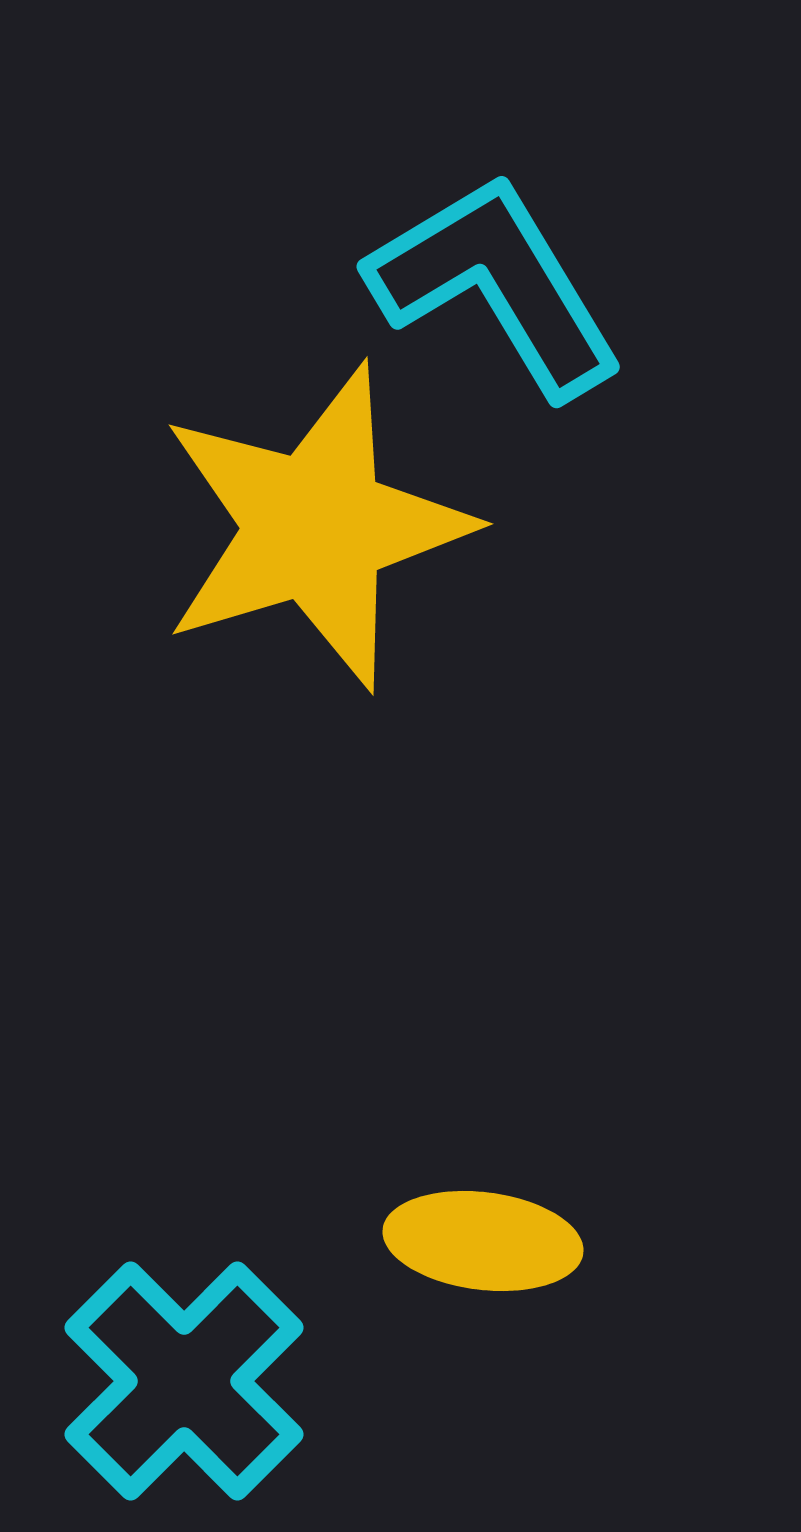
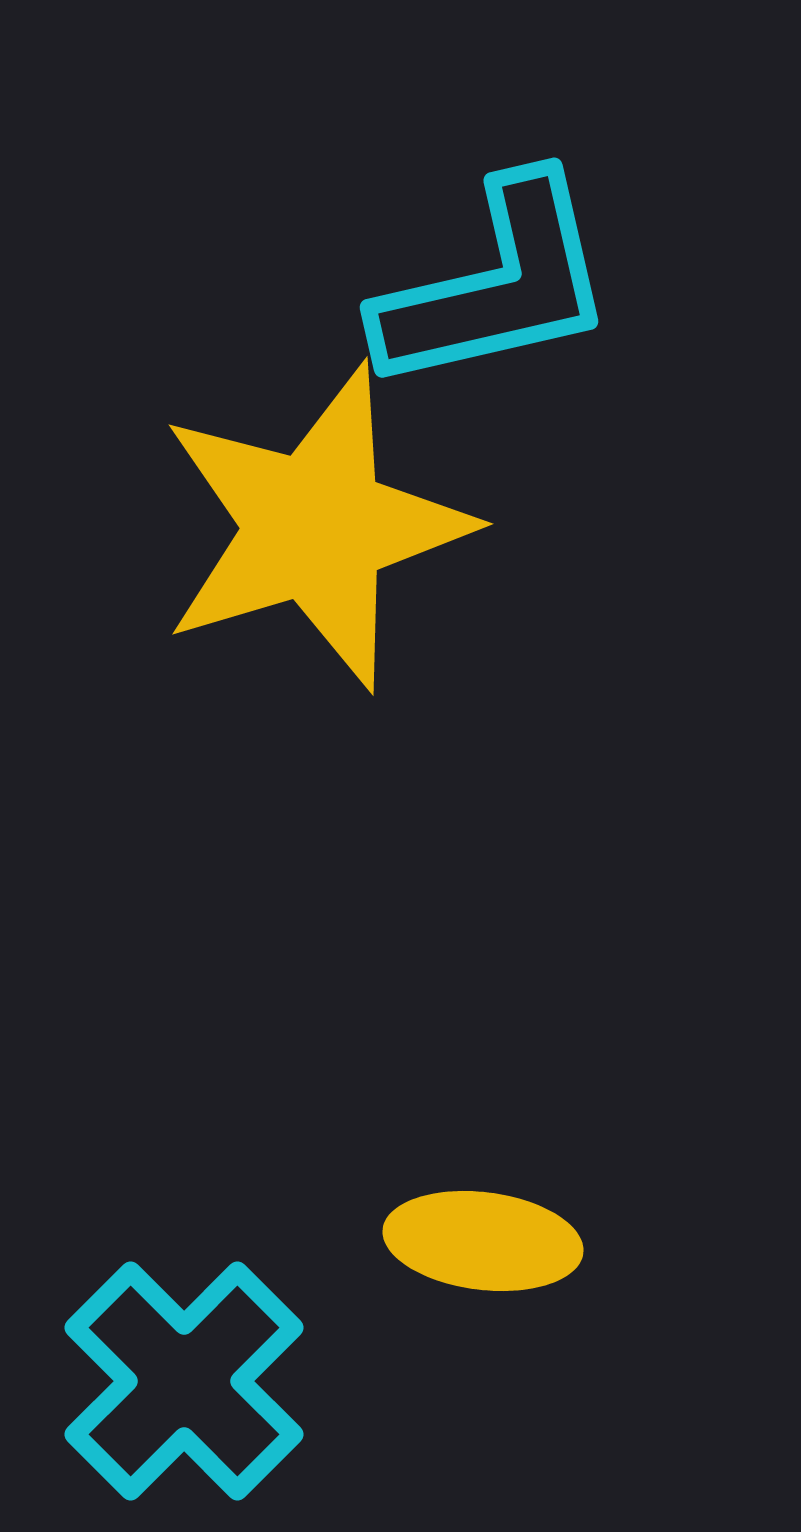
cyan L-shape: rotated 108 degrees clockwise
